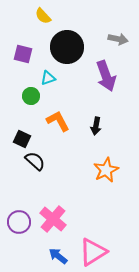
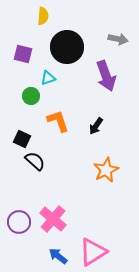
yellow semicircle: rotated 132 degrees counterclockwise
orange L-shape: rotated 10 degrees clockwise
black arrow: rotated 24 degrees clockwise
